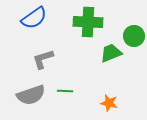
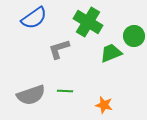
green cross: rotated 28 degrees clockwise
gray L-shape: moved 16 px right, 10 px up
orange star: moved 5 px left, 2 px down
